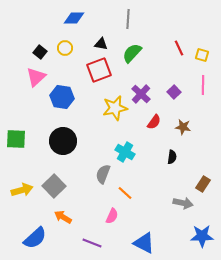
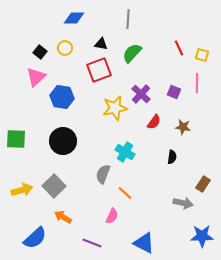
pink line: moved 6 px left, 2 px up
purple square: rotated 24 degrees counterclockwise
